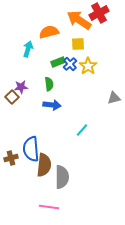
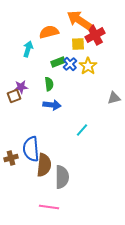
red cross: moved 4 px left, 22 px down
brown square: moved 2 px right, 1 px up; rotated 24 degrees clockwise
